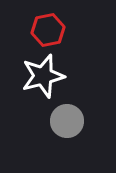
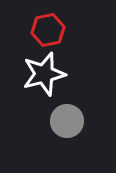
white star: moved 1 px right, 2 px up
